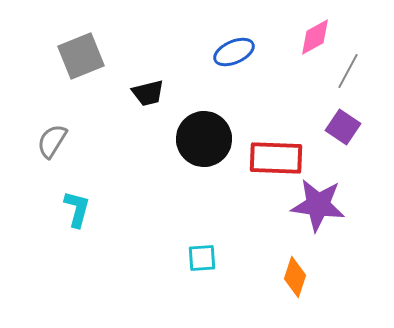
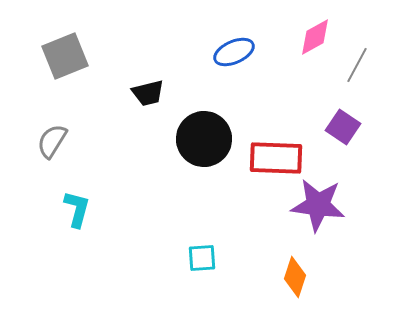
gray square: moved 16 px left
gray line: moved 9 px right, 6 px up
